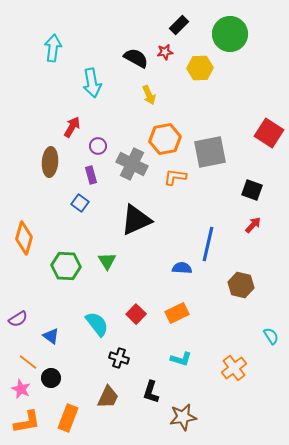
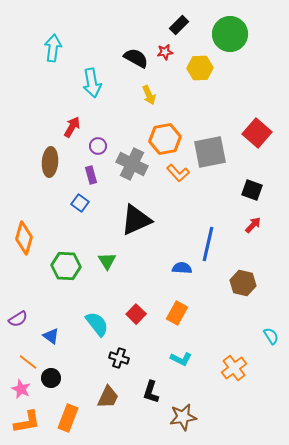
red square at (269, 133): moved 12 px left; rotated 8 degrees clockwise
orange L-shape at (175, 177): moved 3 px right, 4 px up; rotated 140 degrees counterclockwise
brown hexagon at (241, 285): moved 2 px right, 2 px up
orange rectangle at (177, 313): rotated 35 degrees counterclockwise
cyan L-shape at (181, 359): rotated 10 degrees clockwise
